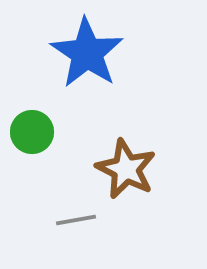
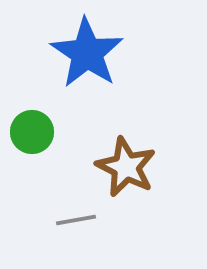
brown star: moved 2 px up
